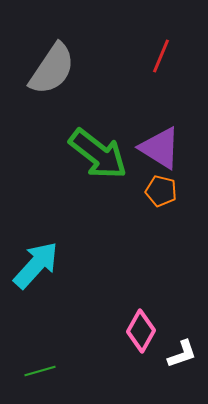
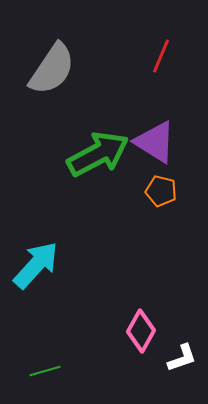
purple triangle: moved 5 px left, 6 px up
green arrow: rotated 66 degrees counterclockwise
white L-shape: moved 4 px down
green line: moved 5 px right
